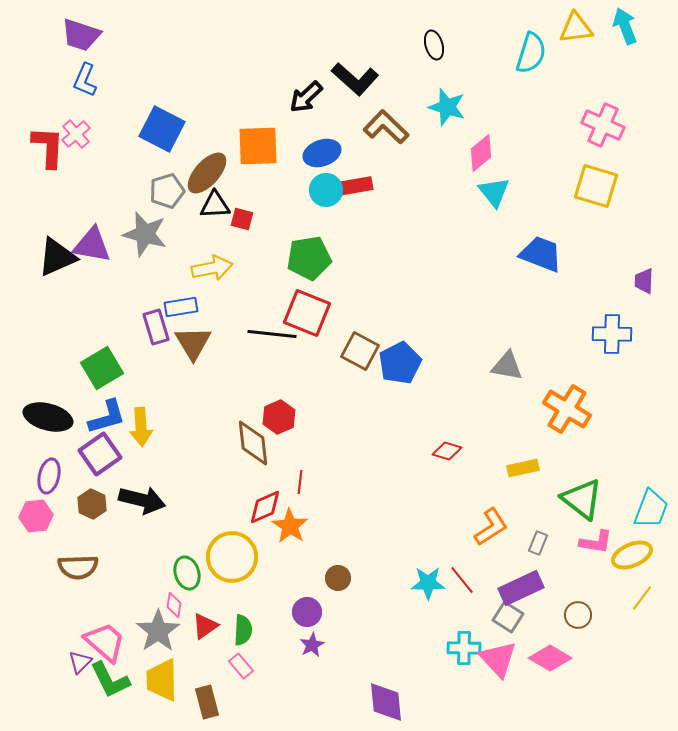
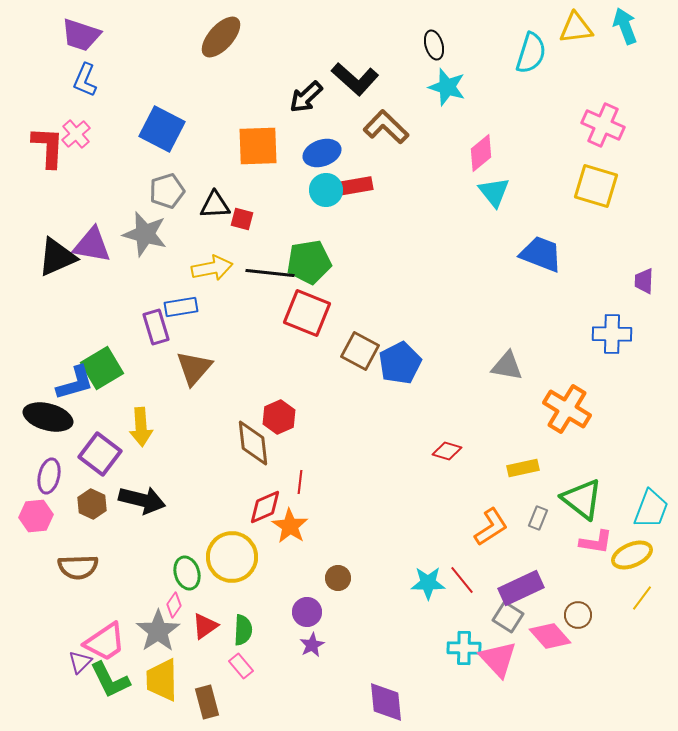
cyan star at (447, 107): moved 20 px up
brown ellipse at (207, 173): moved 14 px right, 136 px up
green pentagon at (309, 258): moved 4 px down
black line at (272, 334): moved 2 px left, 61 px up
brown triangle at (193, 343): moved 1 px right, 25 px down; rotated 12 degrees clockwise
blue L-shape at (107, 417): moved 32 px left, 34 px up
purple square at (100, 454): rotated 18 degrees counterclockwise
gray rectangle at (538, 543): moved 25 px up
pink diamond at (174, 605): rotated 25 degrees clockwise
pink trapezoid at (105, 642): rotated 105 degrees clockwise
pink diamond at (550, 658): moved 22 px up; rotated 18 degrees clockwise
